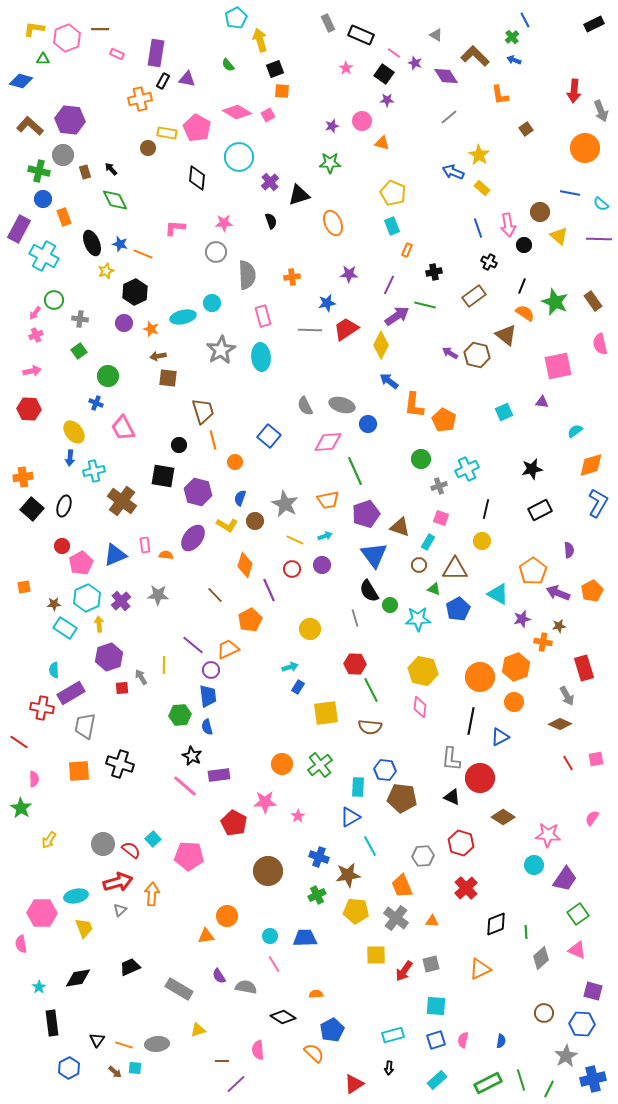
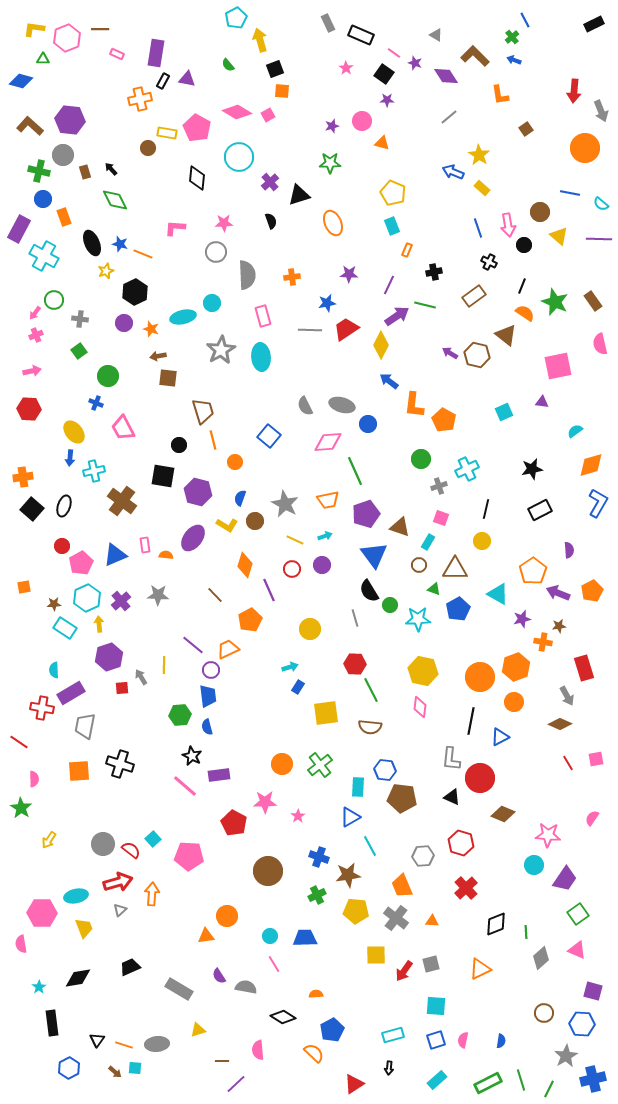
brown diamond at (503, 817): moved 3 px up; rotated 10 degrees counterclockwise
